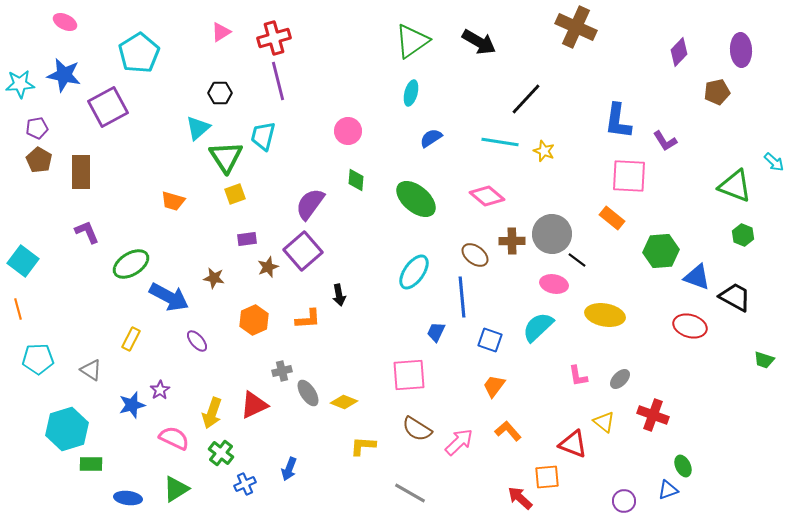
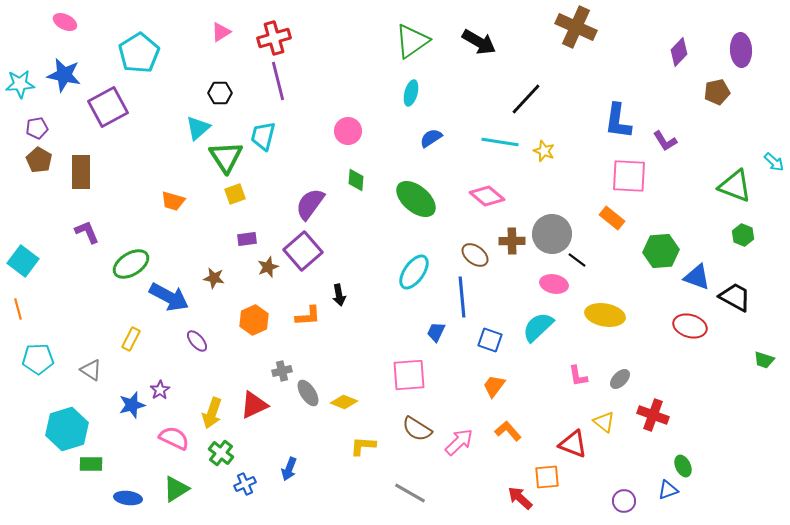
orange L-shape at (308, 319): moved 3 px up
